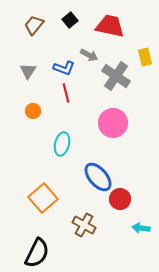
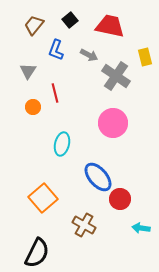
blue L-shape: moved 8 px left, 18 px up; rotated 90 degrees clockwise
red line: moved 11 px left
orange circle: moved 4 px up
